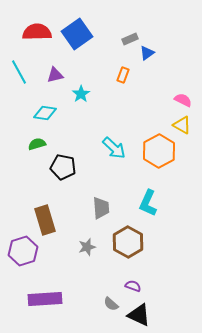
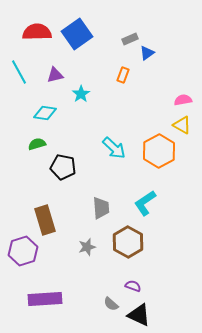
pink semicircle: rotated 36 degrees counterclockwise
cyan L-shape: moved 3 px left; rotated 32 degrees clockwise
